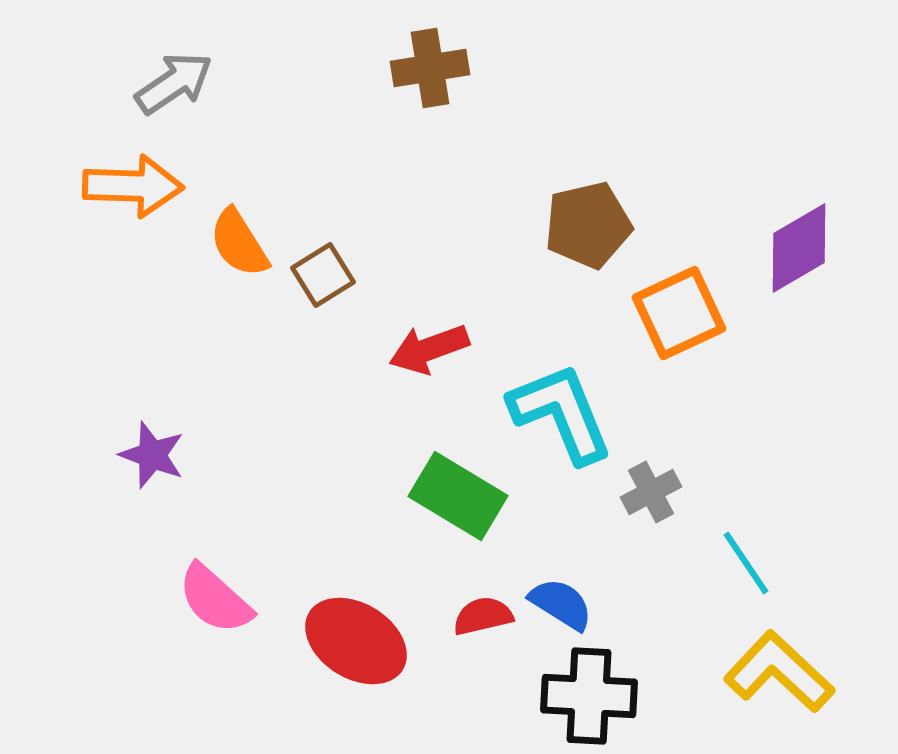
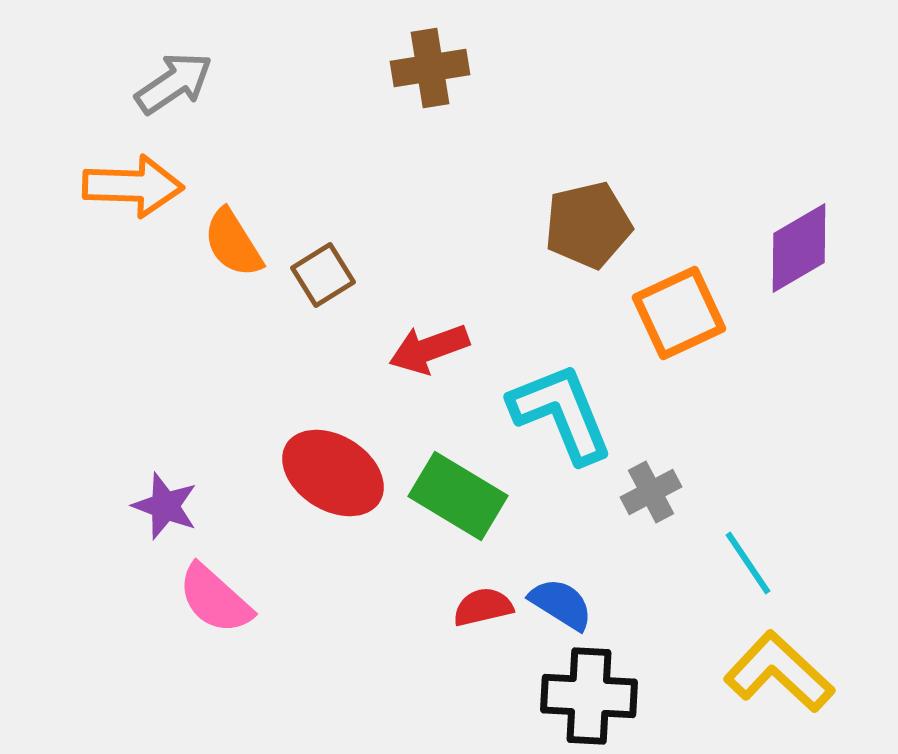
orange semicircle: moved 6 px left
purple star: moved 13 px right, 51 px down
cyan line: moved 2 px right
red semicircle: moved 9 px up
red ellipse: moved 23 px left, 168 px up
